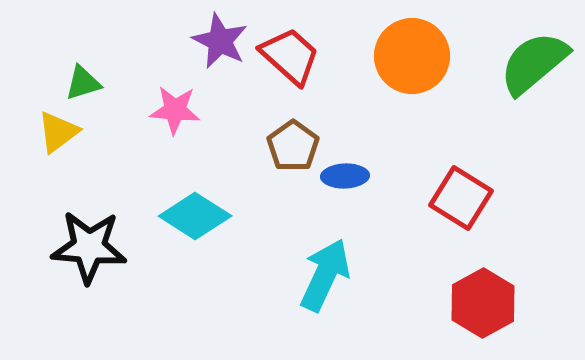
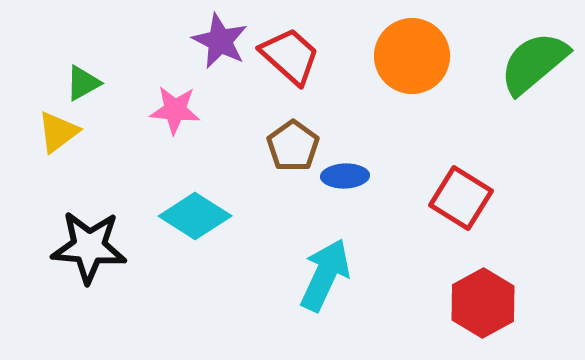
green triangle: rotated 12 degrees counterclockwise
